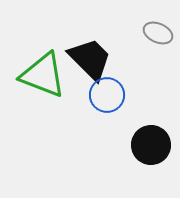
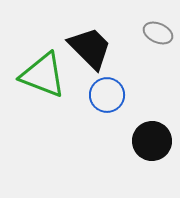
black trapezoid: moved 11 px up
black circle: moved 1 px right, 4 px up
